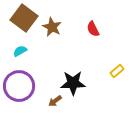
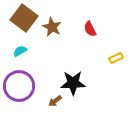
red semicircle: moved 3 px left
yellow rectangle: moved 1 px left, 13 px up; rotated 16 degrees clockwise
